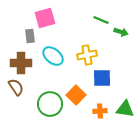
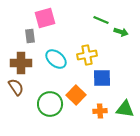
cyan ellipse: moved 3 px right, 3 px down
